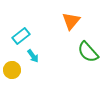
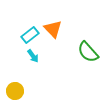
orange triangle: moved 18 px left, 8 px down; rotated 24 degrees counterclockwise
cyan rectangle: moved 9 px right, 1 px up
yellow circle: moved 3 px right, 21 px down
